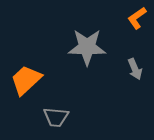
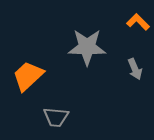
orange L-shape: moved 1 px right, 4 px down; rotated 80 degrees clockwise
orange trapezoid: moved 2 px right, 4 px up
